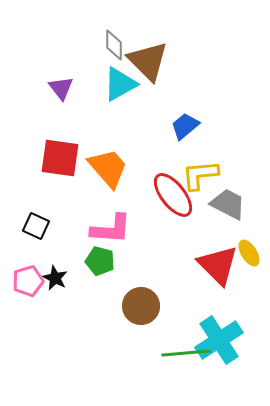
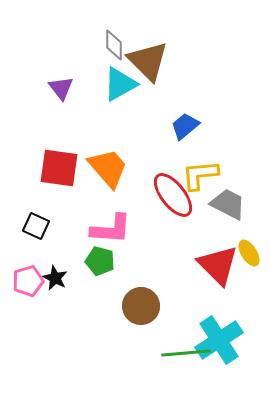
red square: moved 1 px left, 10 px down
